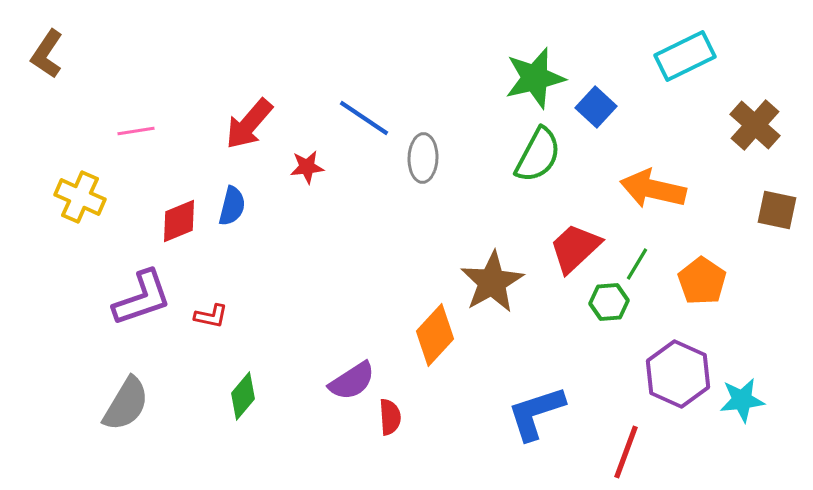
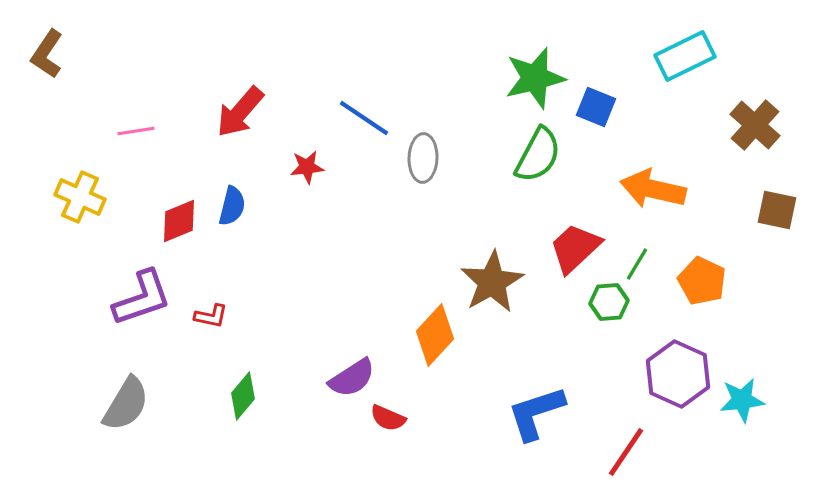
blue square: rotated 21 degrees counterclockwise
red arrow: moved 9 px left, 12 px up
orange pentagon: rotated 9 degrees counterclockwise
purple semicircle: moved 3 px up
red semicircle: moved 2 px left, 1 px down; rotated 117 degrees clockwise
red line: rotated 14 degrees clockwise
